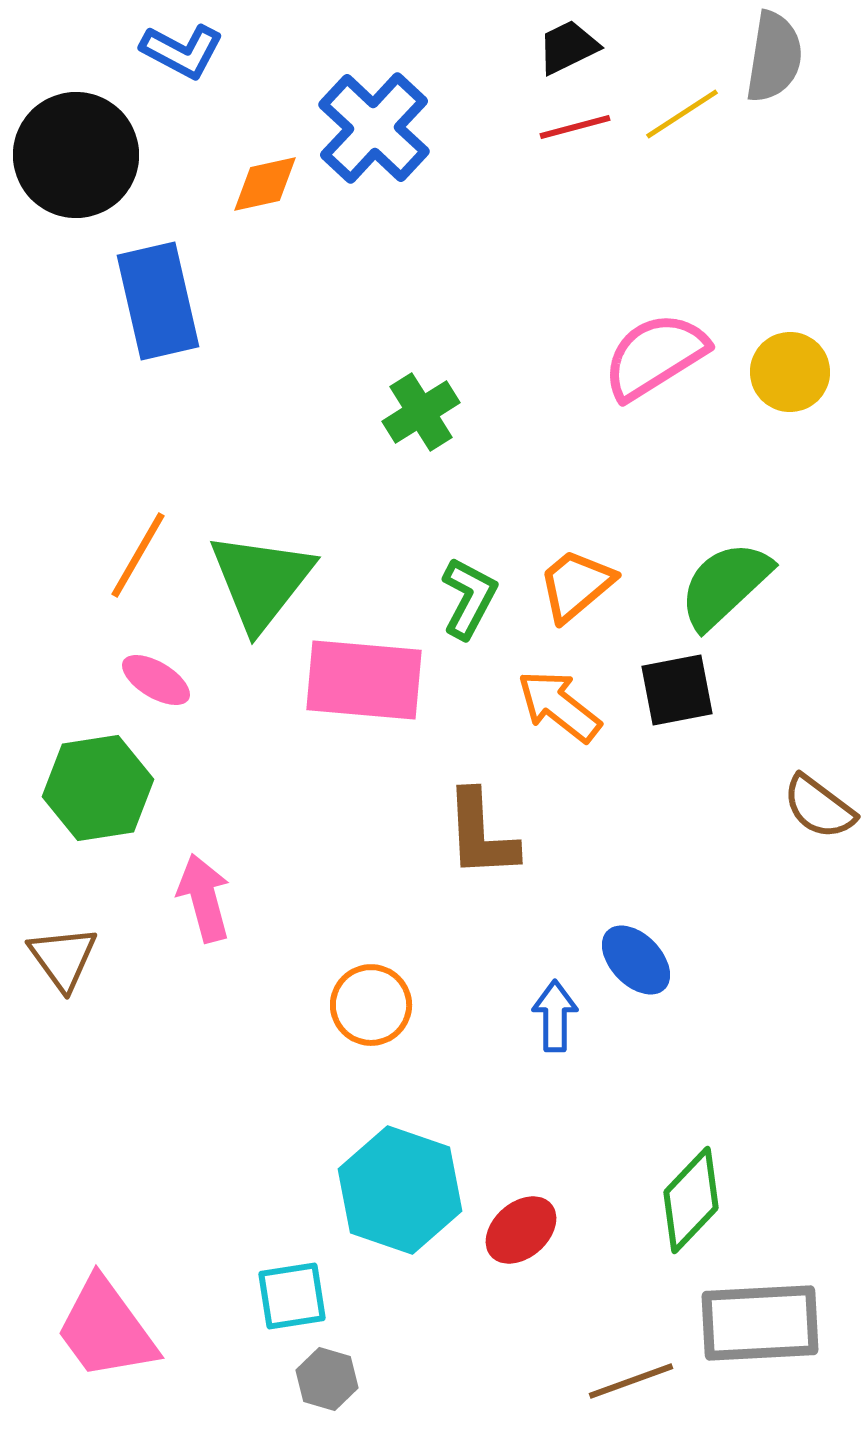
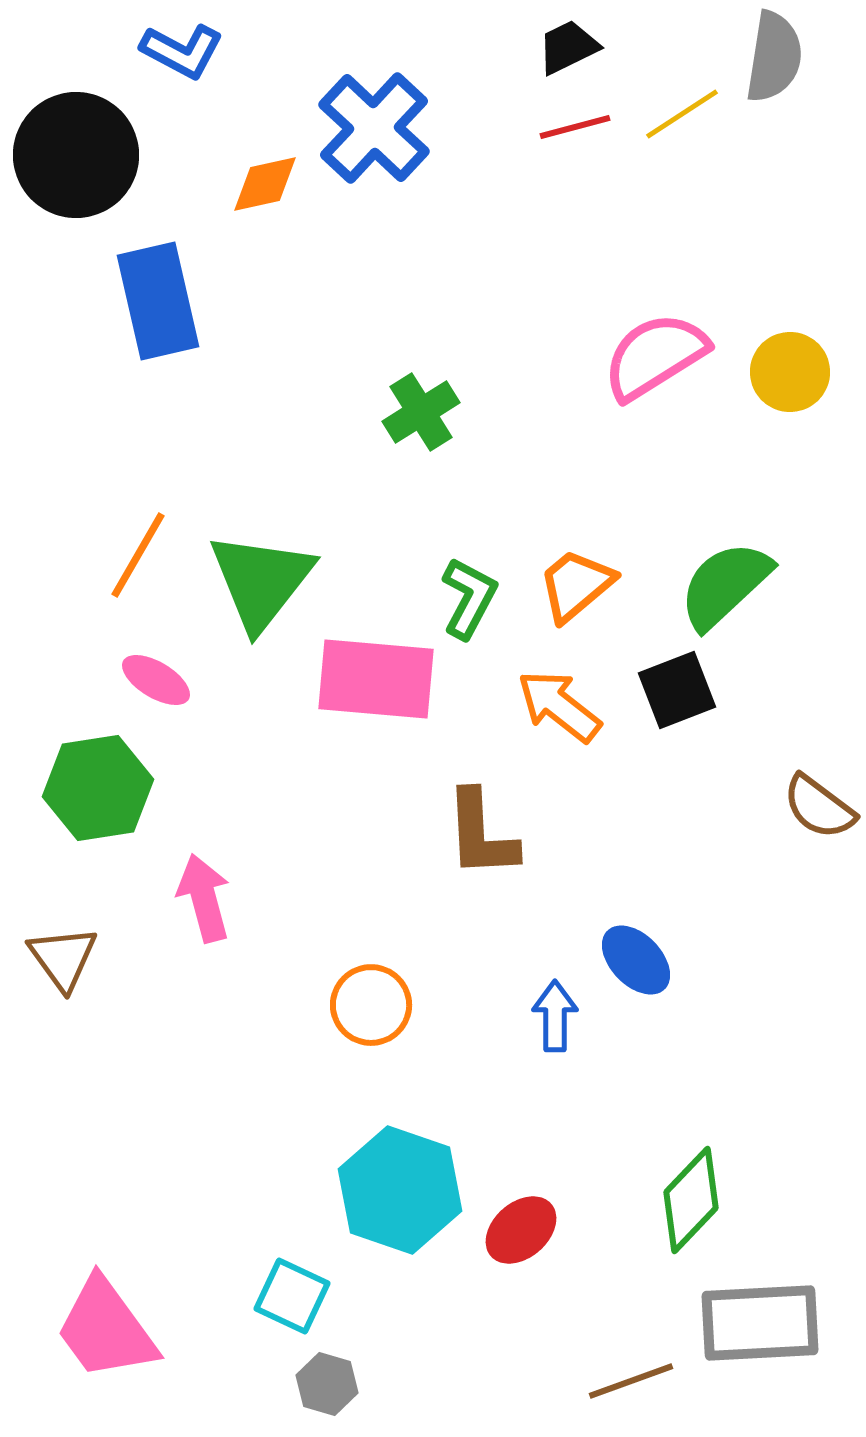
pink rectangle: moved 12 px right, 1 px up
black square: rotated 10 degrees counterclockwise
cyan square: rotated 34 degrees clockwise
gray hexagon: moved 5 px down
